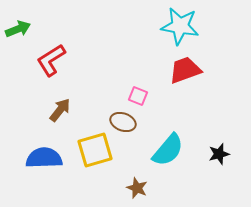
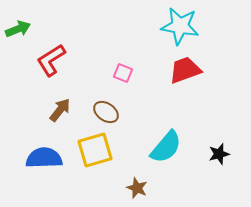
pink square: moved 15 px left, 23 px up
brown ellipse: moved 17 px left, 10 px up; rotated 15 degrees clockwise
cyan semicircle: moved 2 px left, 3 px up
